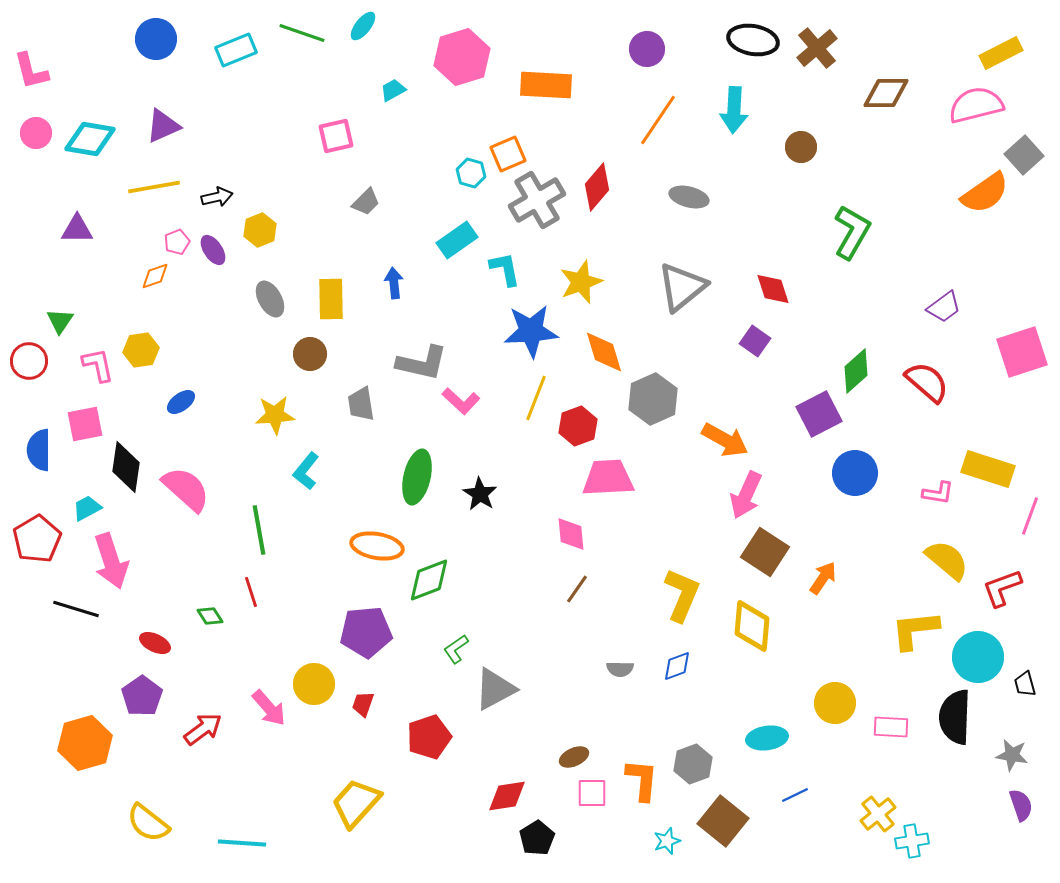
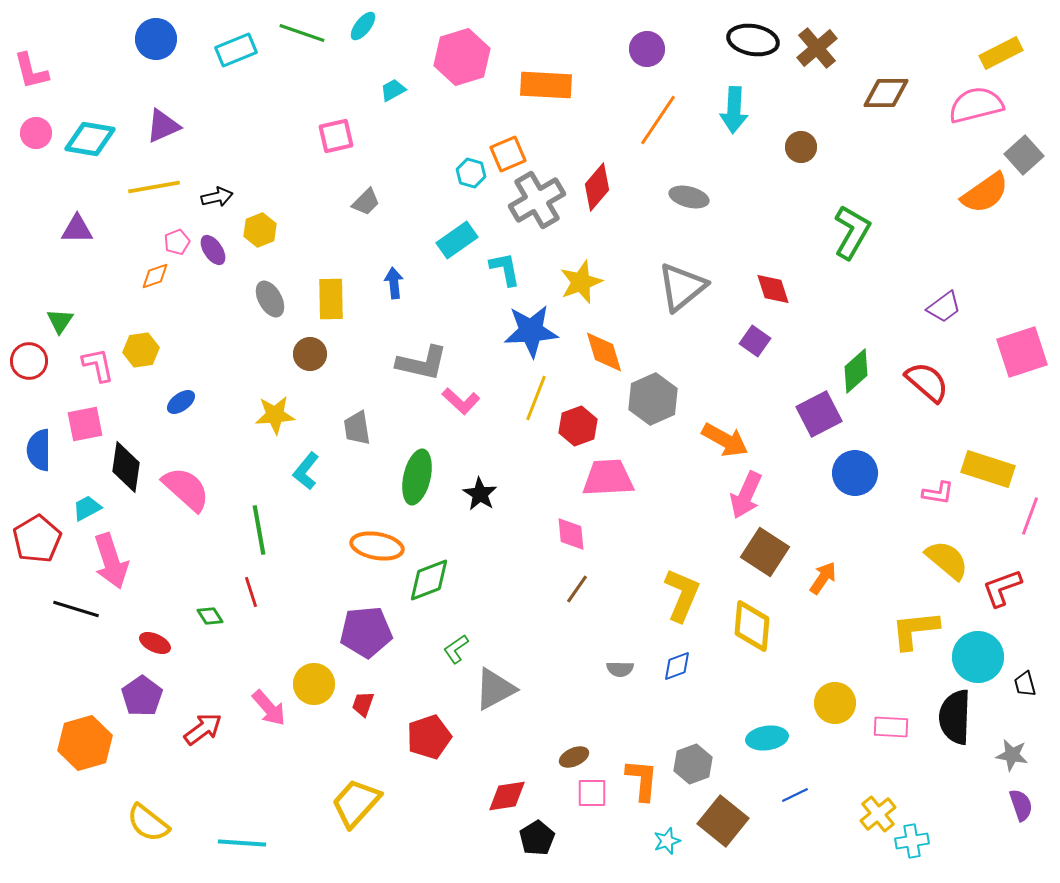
gray trapezoid at (361, 404): moved 4 px left, 24 px down
